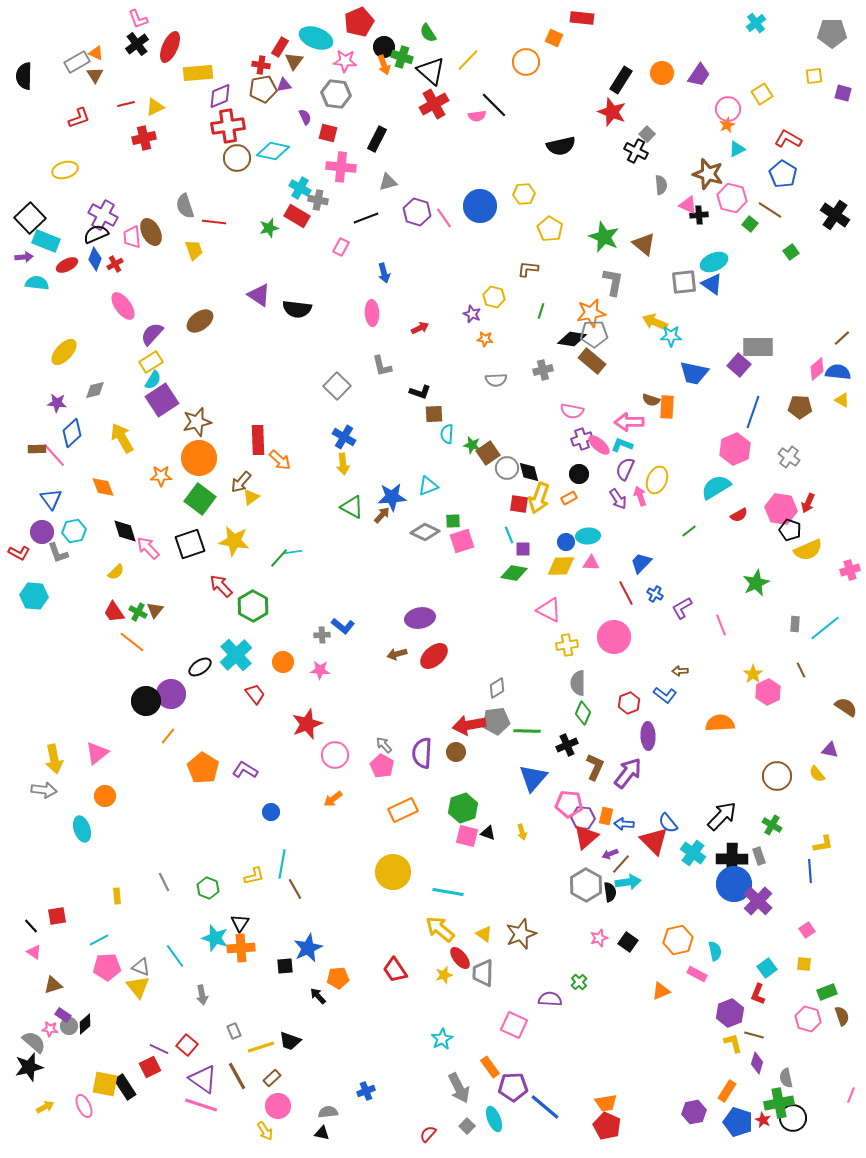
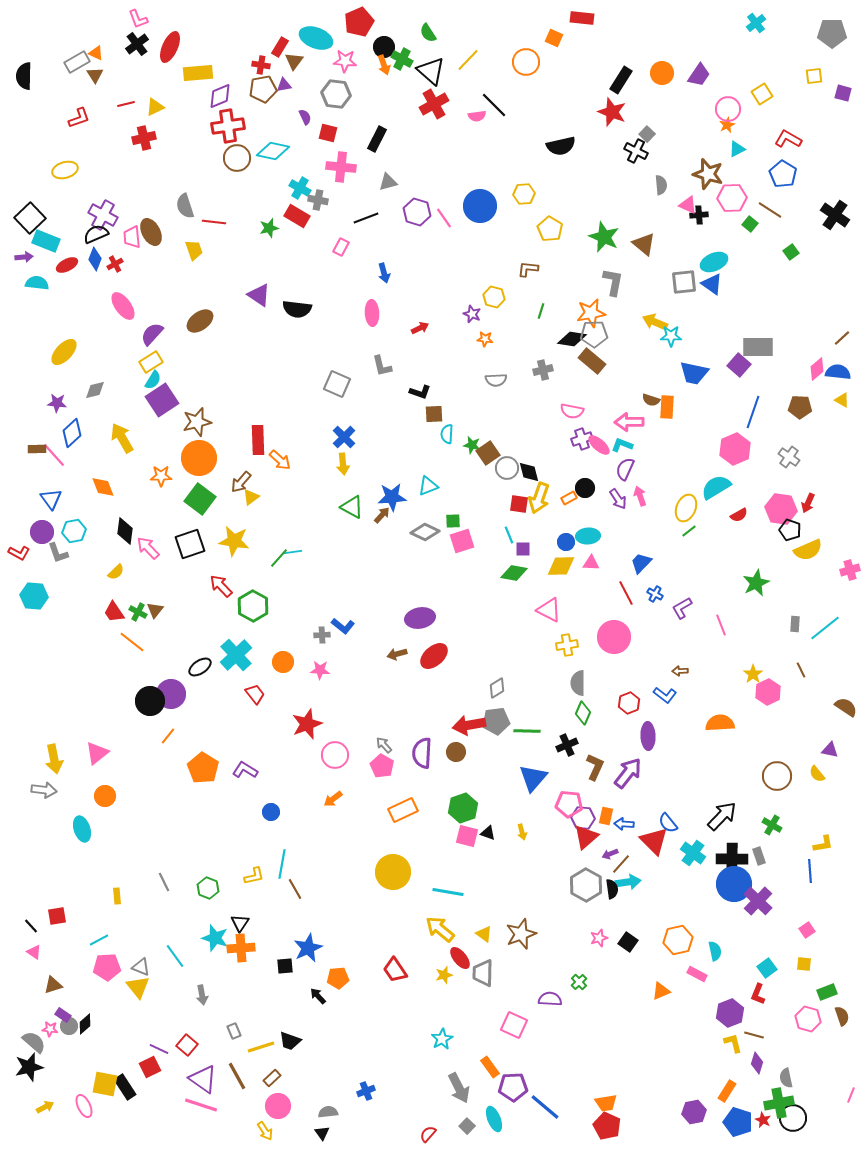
green cross at (402, 57): moved 2 px down; rotated 10 degrees clockwise
pink hexagon at (732, 198): rotated 16 degrees counterclockwise
gray square at (337, 386): moved 2 px up; rotated 20 degrees counterclockwise
blue cross at (344, 437): rotated 15 degrees clockwise
black circle at (579, 474): moved 6 px right, 14 px down
yellow ellipse at (657, 480): moved 29 px right, 28 px down
black diamond at (125, 531): rotated 24 degrees clockwise
black circle at (146, 701): moved 4 px right
black semicircle at (610, 892): moved 2 px right, 3 px up
black triangle at (322, 1133): rotated 42 degrees clockwise
